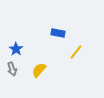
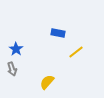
yellow line: rotated 14 degrees clockwise
yellow semicircle: moved 8 px right, 12 px down
